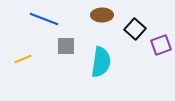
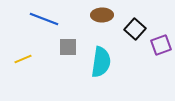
gray square: moved 2 px right, 1 px down
